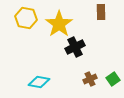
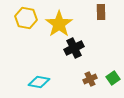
black cross: moved 1 px left, 1 px down
green square: moved 1 px up
